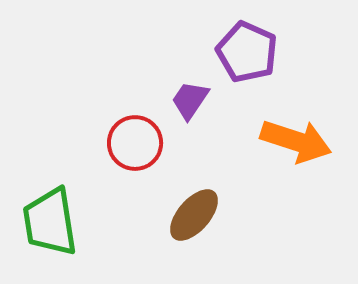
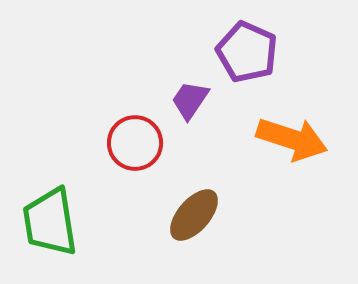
orange arrow: moved 4 px left, 2 px up
